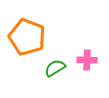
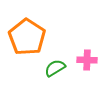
orange pentagon: rotated 12 degrees clockwise
